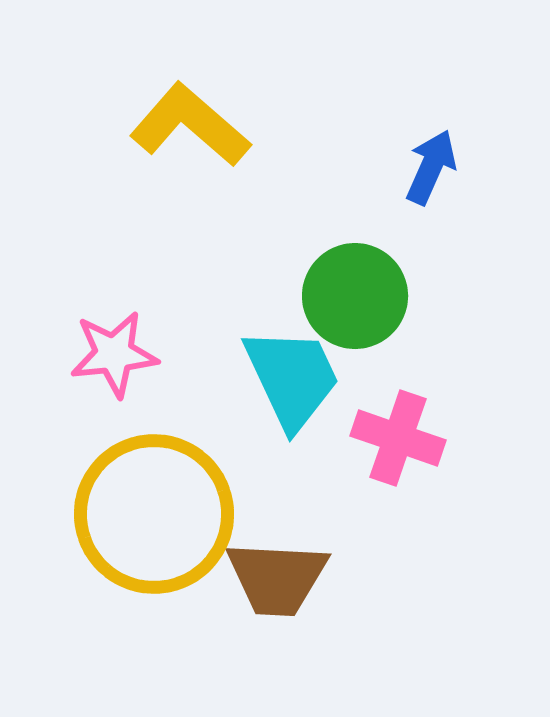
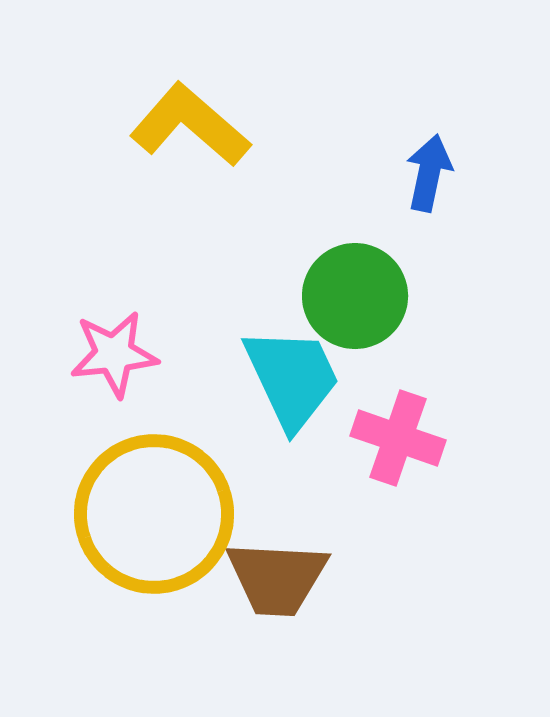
blue arrow: moved 2 px left, 6 px down; rotated 12 degrees counterclockwise
